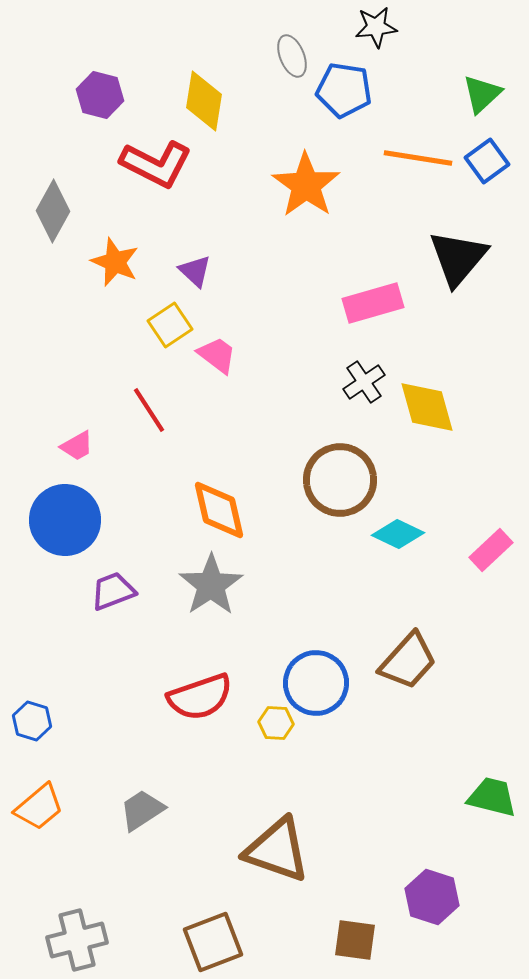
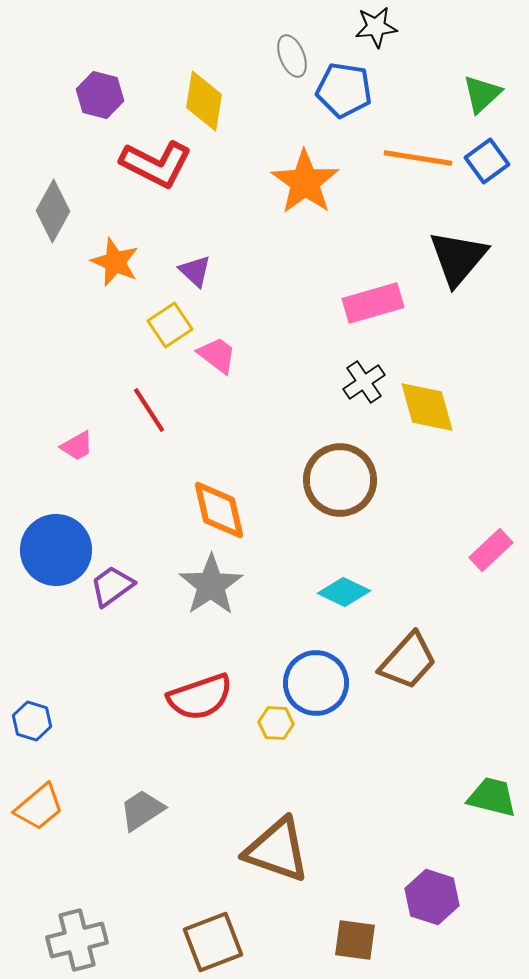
orange star at (306, 185): moved 1 px left, 3 px up
blue circle at (65, 520): moved 9 px left, 30 px down
cyan diamond at (398, 534): moved 54 px left, 58 px down
purple trapezoid at (113, 591): moved 1 px left, 5 px up; rotated 15 degrees counterclockwise
